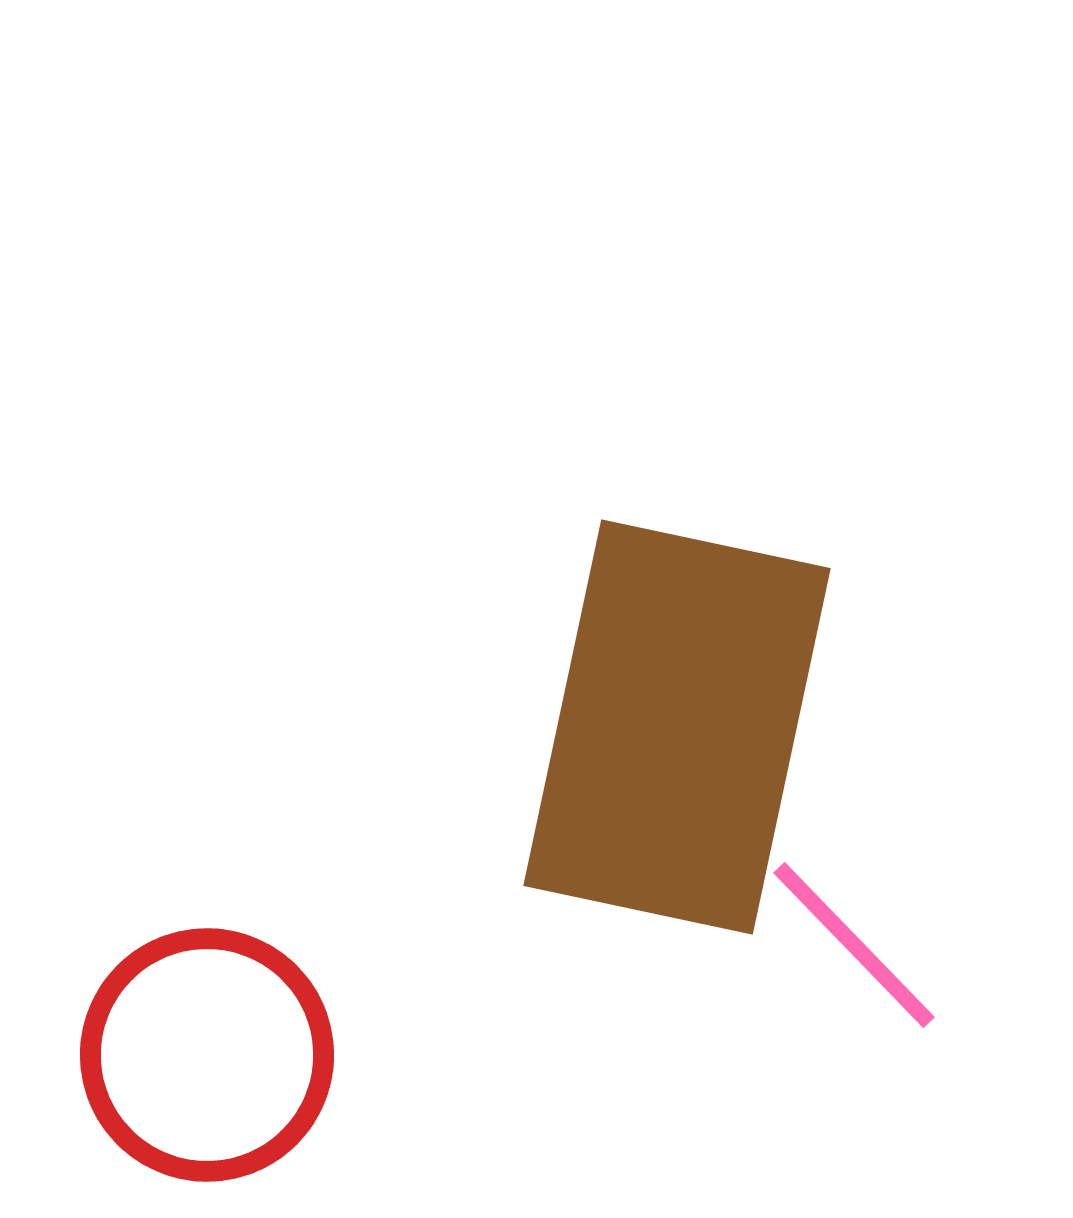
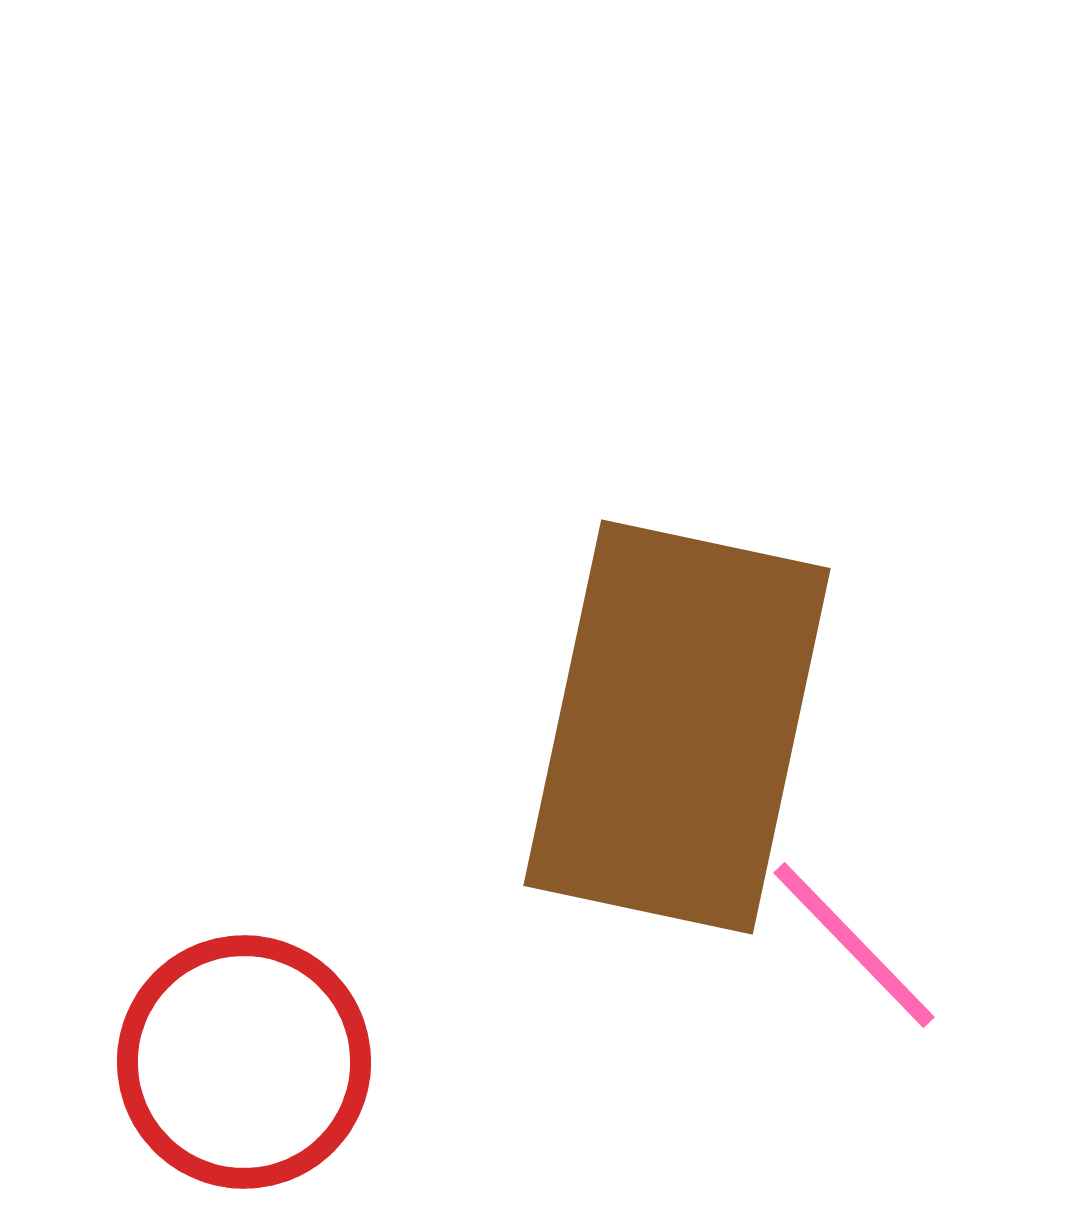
red circle: moved 37 px right, 7 px down
